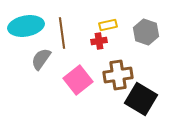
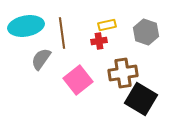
yellow rectangle: moved 1 px left
brown cross: moved 5 px right, 2 px up
